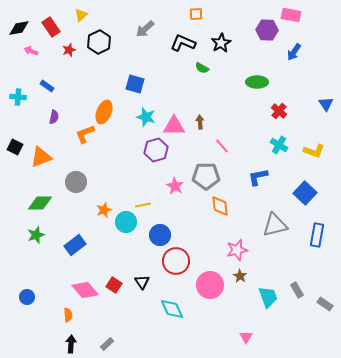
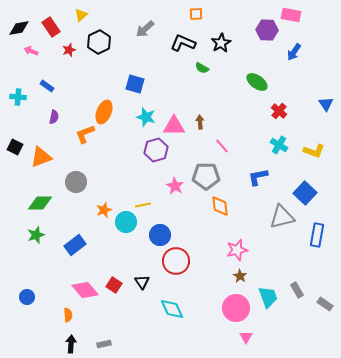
green ellipse at (257, 82): rotated 35 degrees clockwise
gray triangle at (275, 225): moved 7 px right, 8 px up
pink circle at (210, 285): moved 26 px right, 23 px down
gray rectangle at (107, 344): moved 3 px left; rotated 32 degrees clockwise
